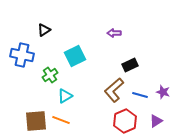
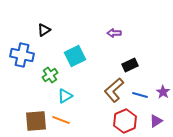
purple star: rotated 16 degrees clockwise
